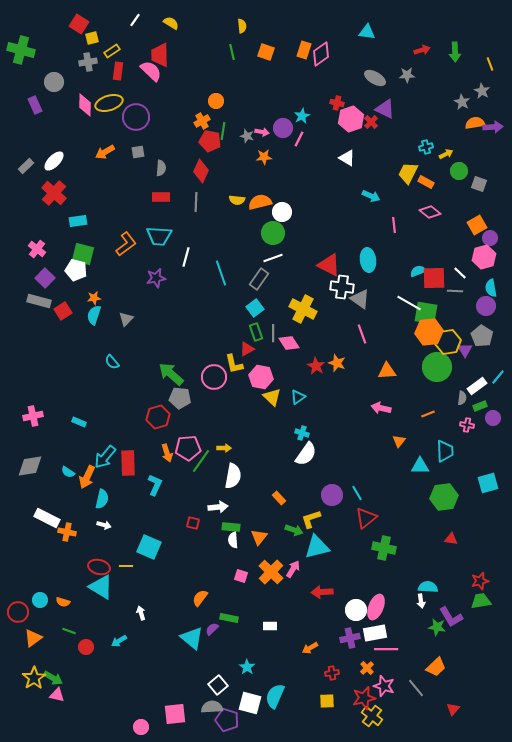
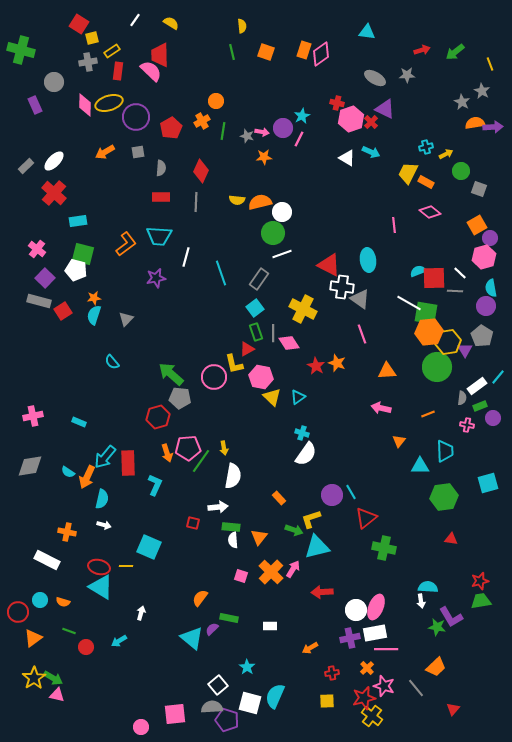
green arrow at (455, 52): rotated 54 degrees clockwise
red pentagon at (210, 141): moved 39 px left, 13 px up; rotated 30 degrees clockwise
green circle at (459, 171): moved 2 px right
gray square at (479, 184): moved 5 px down
cyan arrow at (371, 196): moved 44 px up
white line at (273, 258): moved 9 px right, 4 px up
yellow arrow at (224, 448): rotated 80 degrees clockwise
cyan line at (357, 493): moved 6 px left, 1 px up
white rectangle at (47, 518): moved 42 px down
white arrow at (141, 613): rotated 32 degrees clockwise
